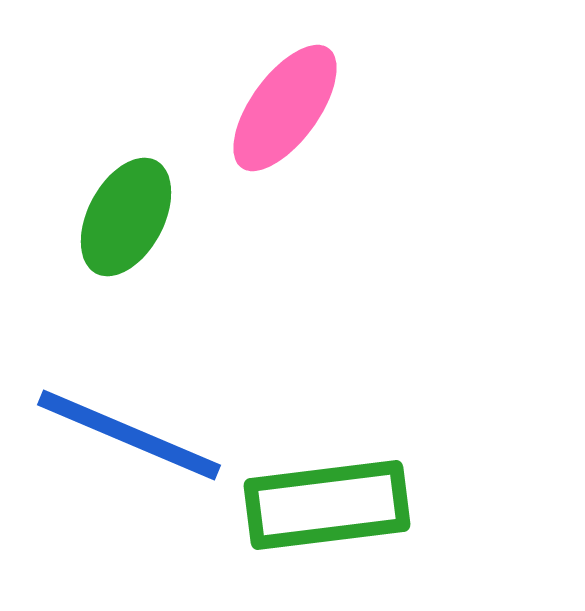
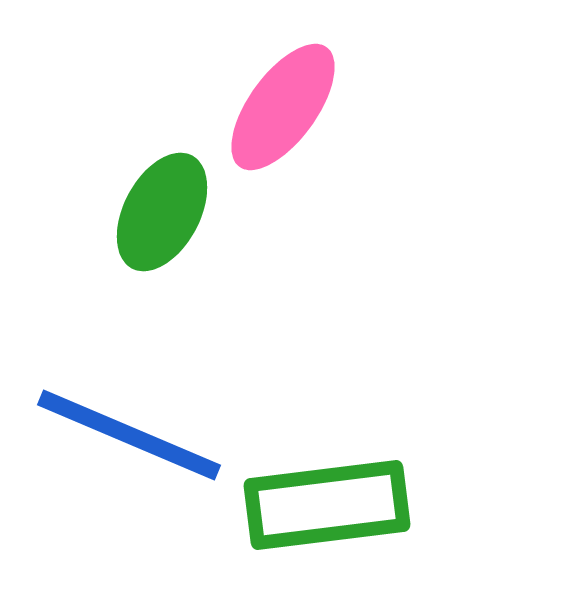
pink ellipse: moved 2 px left, 1 px up
green ellipse: moved 36 px right, 5 px up
